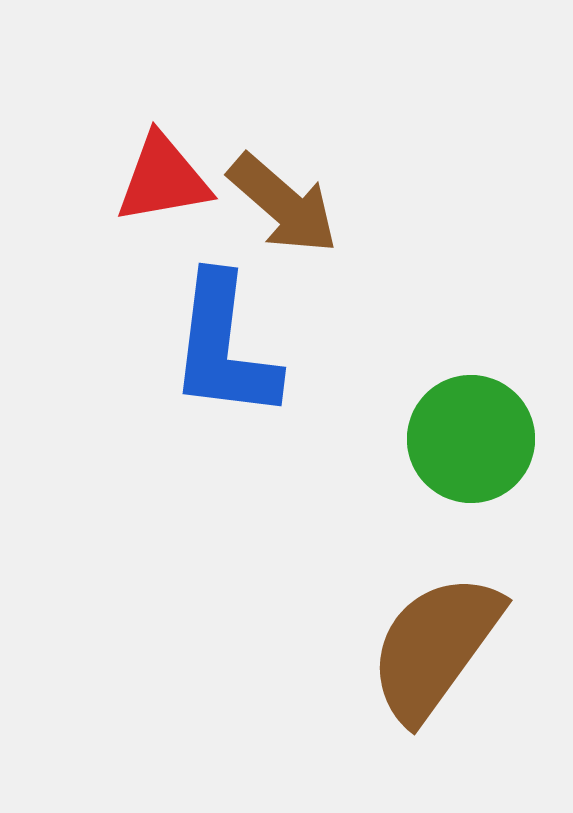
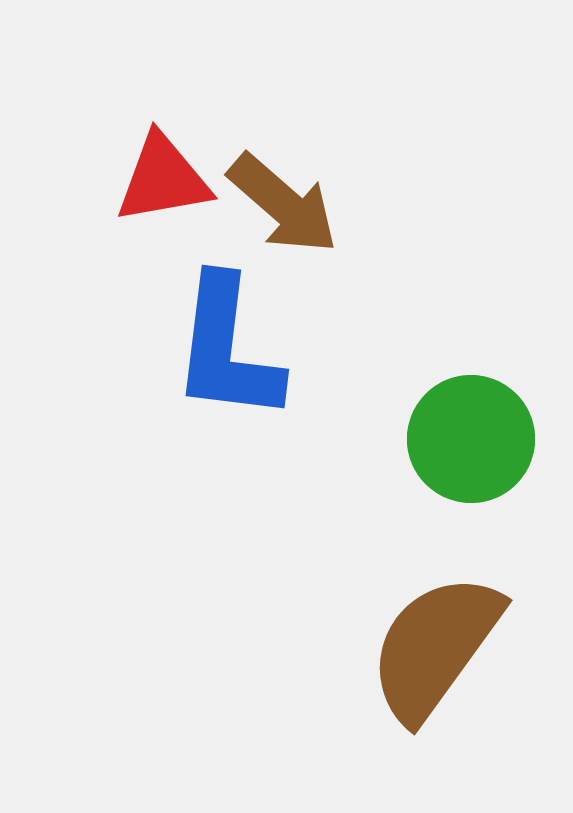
blue L-shape: moved 3 px right, 2 px down
